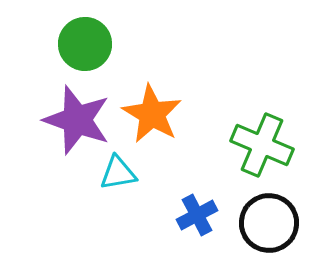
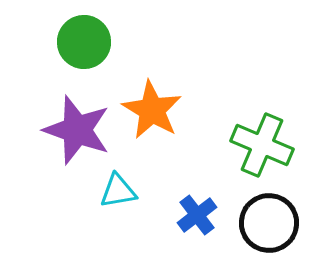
green circle: moved 1 px left, 2 px up
orange star: moved 4 px up
purple star: moved 10 px down
cyan triangle: moved 18 px down
blue cross: rotated 9 degrees counterclockwise
